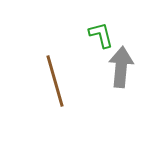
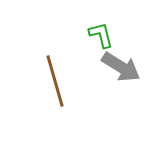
gray arrow: rotated 117 degrees clockwise
